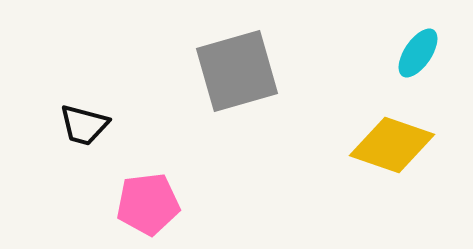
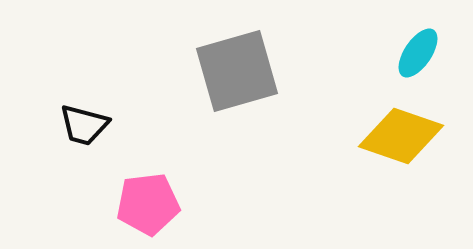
yellow diamond: moved 9 px right, 9 px up
